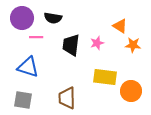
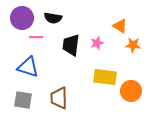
brown trapezoid: moved 8 px left
